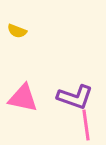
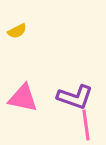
yellow semicircle: rotated 48 degrees counterclockwise
